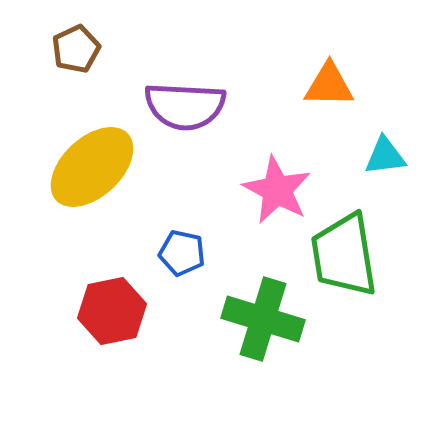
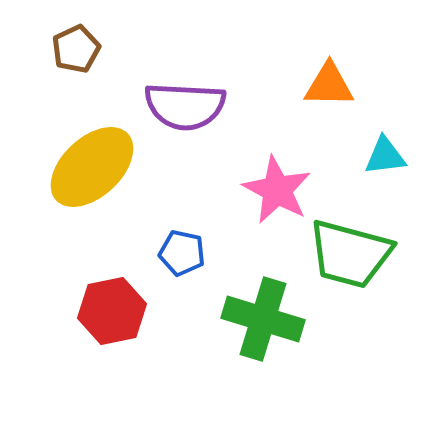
green trapezoid: moved 6 px right, 1 px up; rotated 66 degrees counterclockwise
